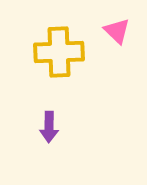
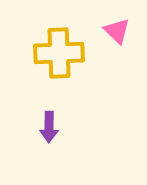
yellow cross: moved 1 px down
